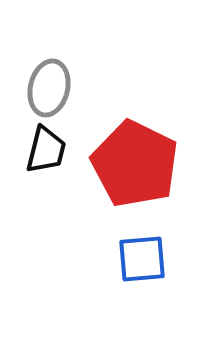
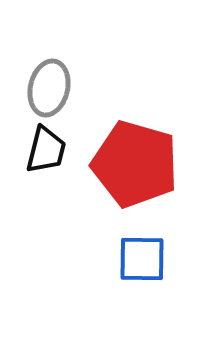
red pentagon: rotated 10 degrees counterclockwise
blue square: rotated 6 degrees clockwise
